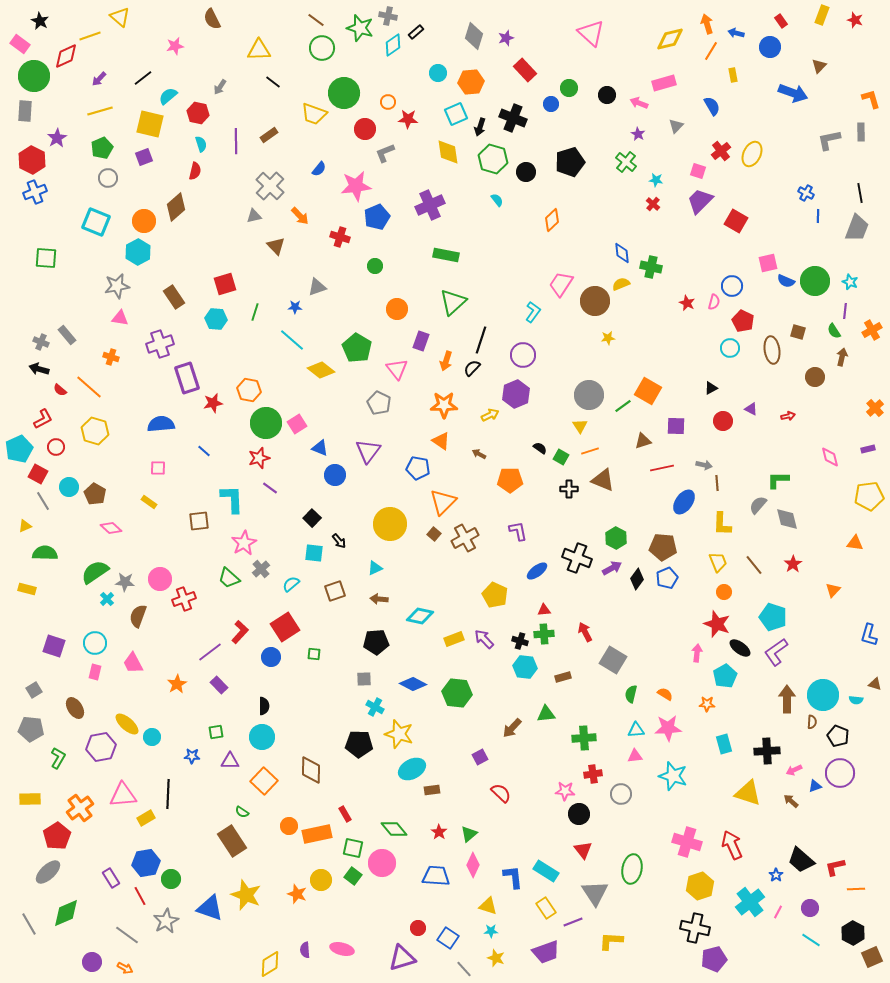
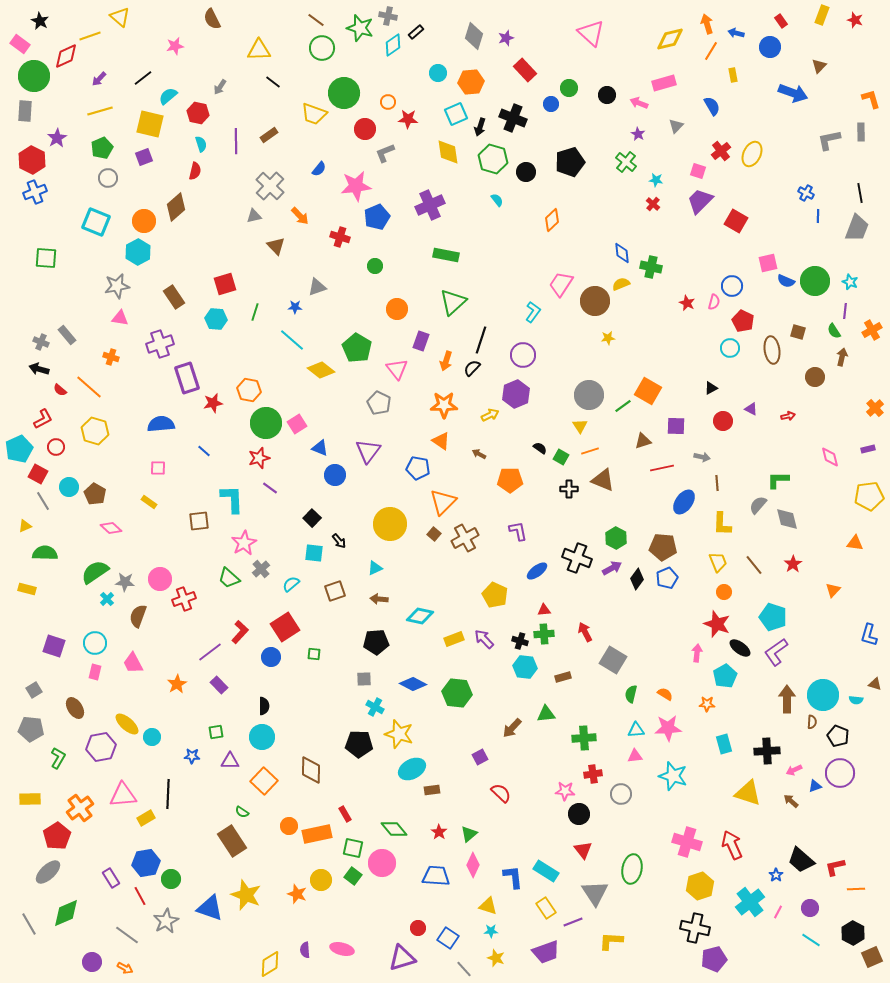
gray arrow at (704, 465): moved 2 px left, 8 px up
